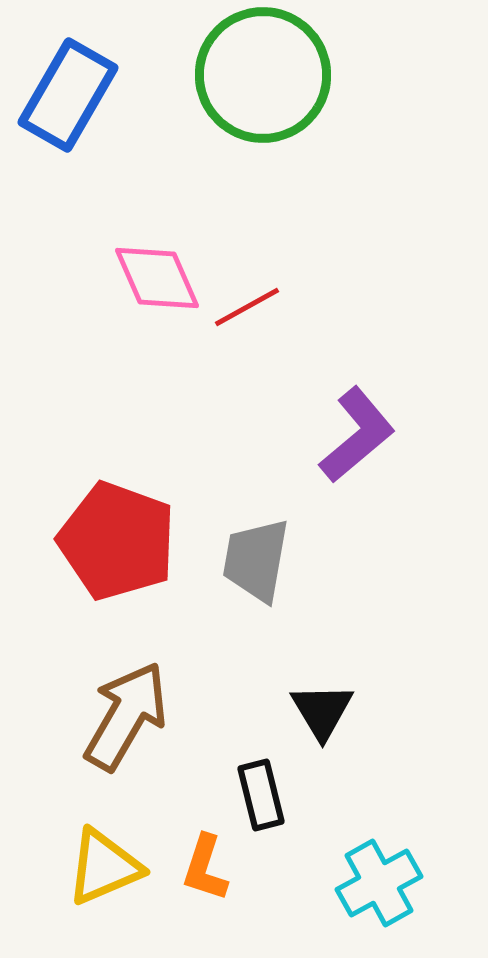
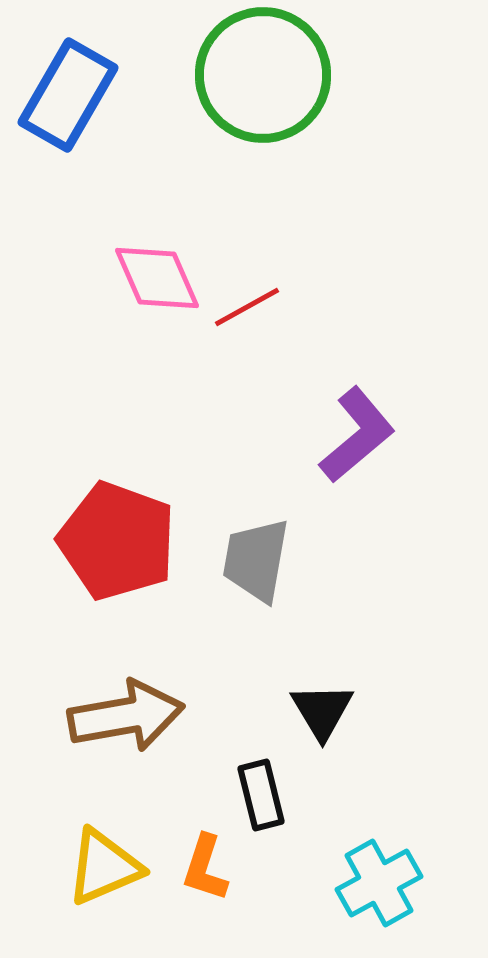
brown arrow: rotated 50 degrees clockwise
